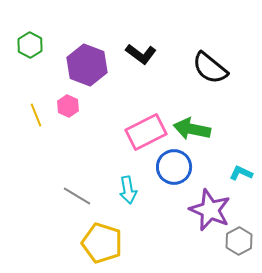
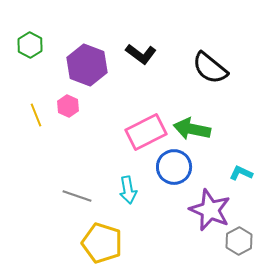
gray line: rotated 12 degrees counterclockwise
